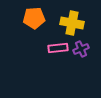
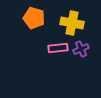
orange pentagon: rotated 20 degrees clockwise
